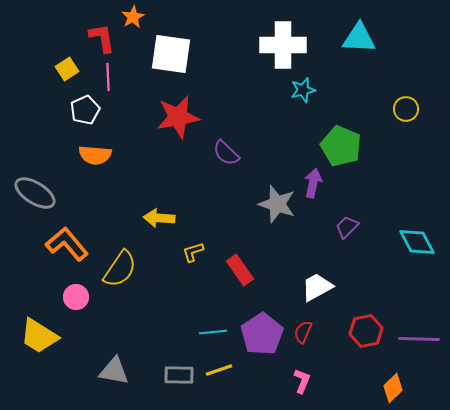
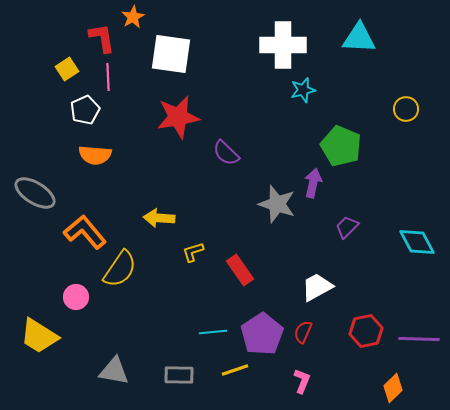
orange L-shape: moved 18 px right, 12 px up
yellow line: moved 16 px right
